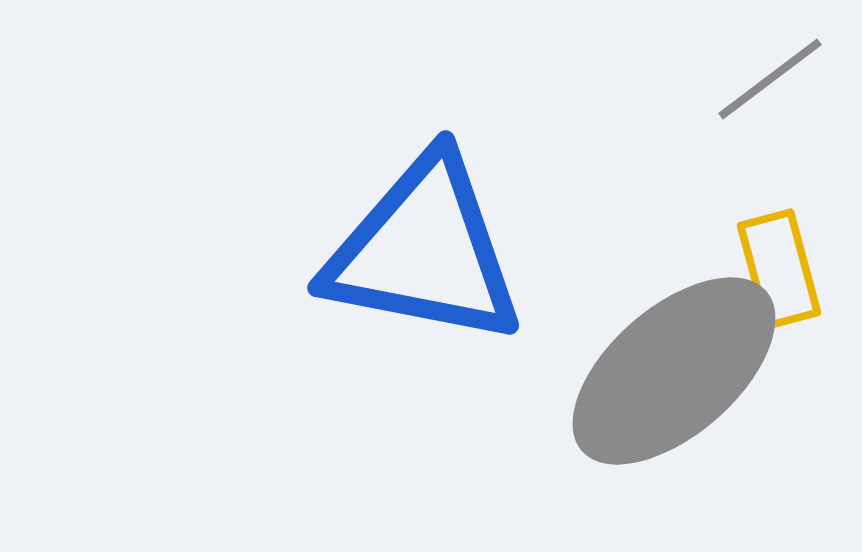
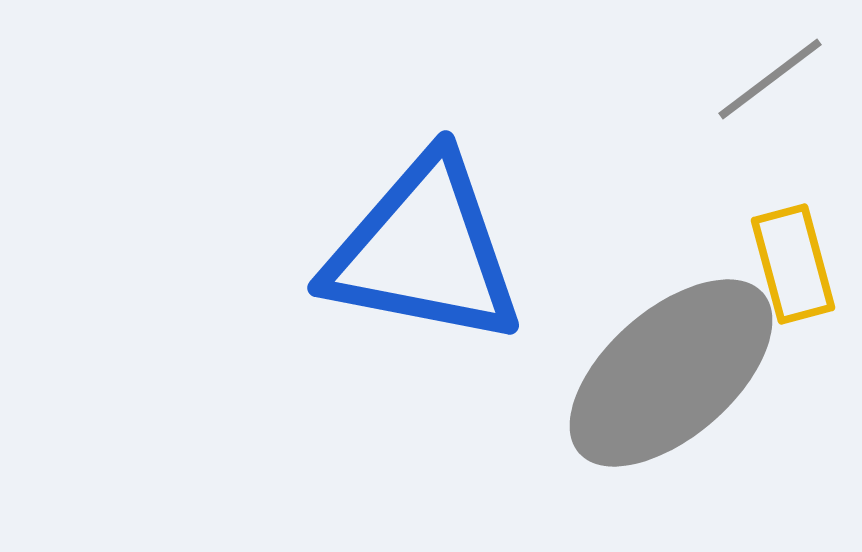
yellow rectangle: moved 14 px right, 5 px up
gray ellipse: moved 3 px left, 2 px down
